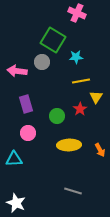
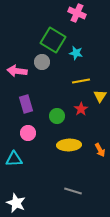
cyan star: moved 4 px up; rotated 16 degrees clockwise
yellow triangle: moved 4 px right, 1 px up
red star: moved 1 px right
